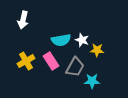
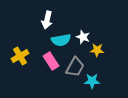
white arrow: moved 24 px right
white star: moved 1 px right, 3 px up
yellow cross: moved 6 px left, 5 px up
